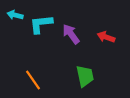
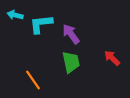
red arrow: moved 6 px right, 21 px down; rotated 24 degrees clockwise
green trapezoid: moved 14 px left, 14 px up
